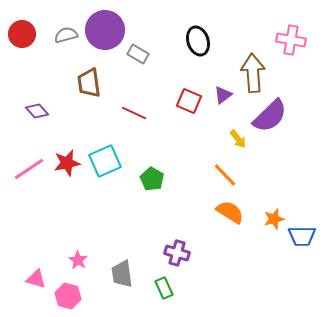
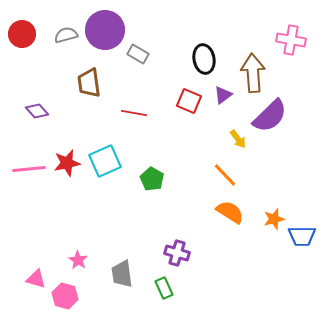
black ellipse: moved 6 px right, 18 px down; rotated 8 degrees clockwise
red line: rotated 15 degrees counterclockwise
pink line: rotated 28 degrees clockwise
pink hexagon: moved 3 px left
